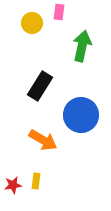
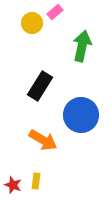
pink rectangle: moved 4 px left; rotated 42 degrees clockwise
red star: rotated 30 degrees clockwise
